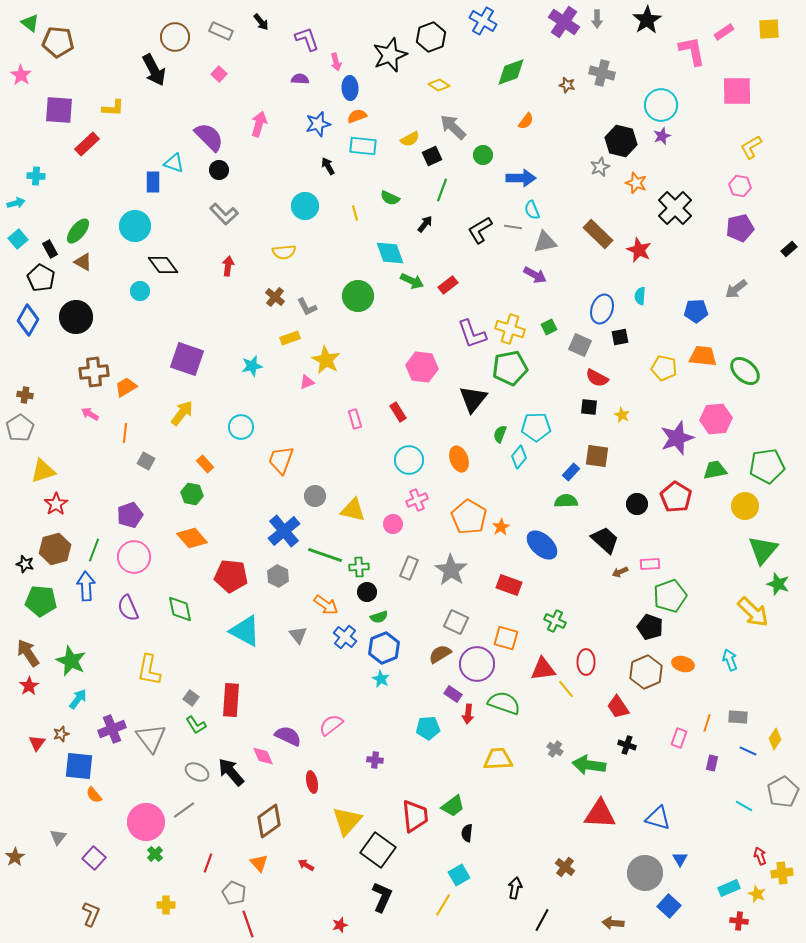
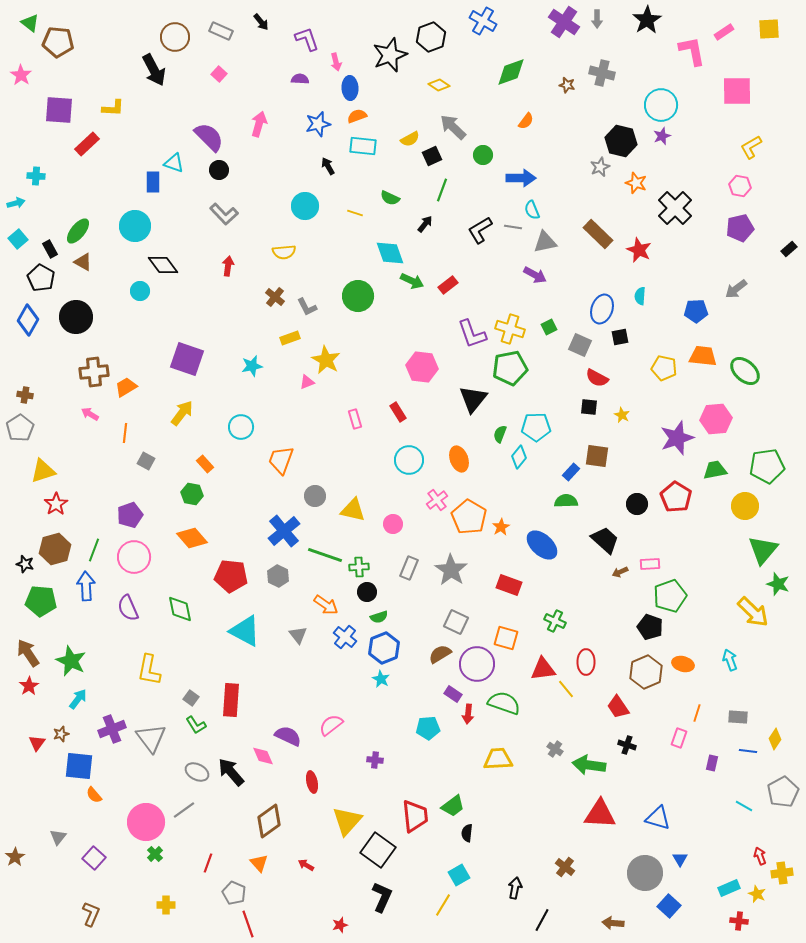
yellow line at (355, 213): rotated 56 degrees counterclockwise
pink cross at (417, 500): moved 20 px right; rotated 15 degrees counterclockwise
orange line at (707, 723): moved 10 px left, 10 px up
blue line at (748, 751): rotated 18 degrees counterclockwise
